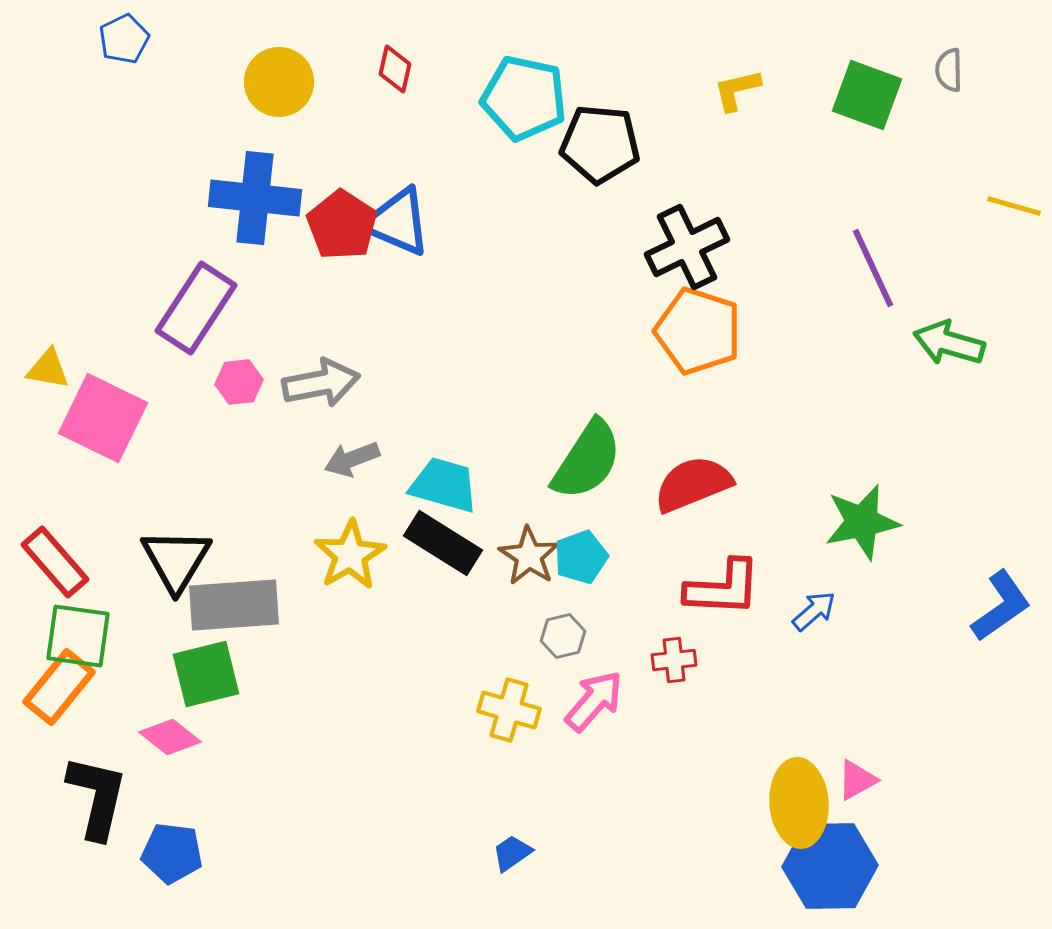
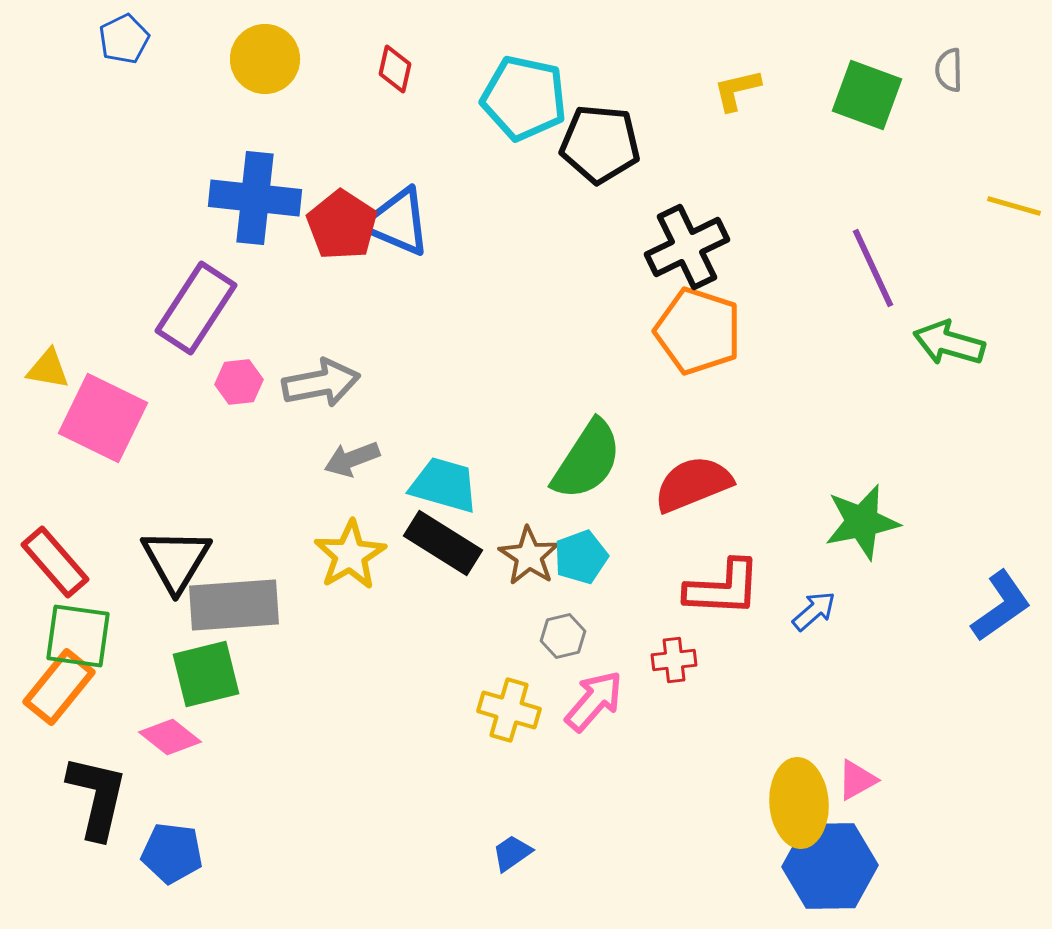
yellow circle at (279, 82): moved 14 px left, 23 px up
